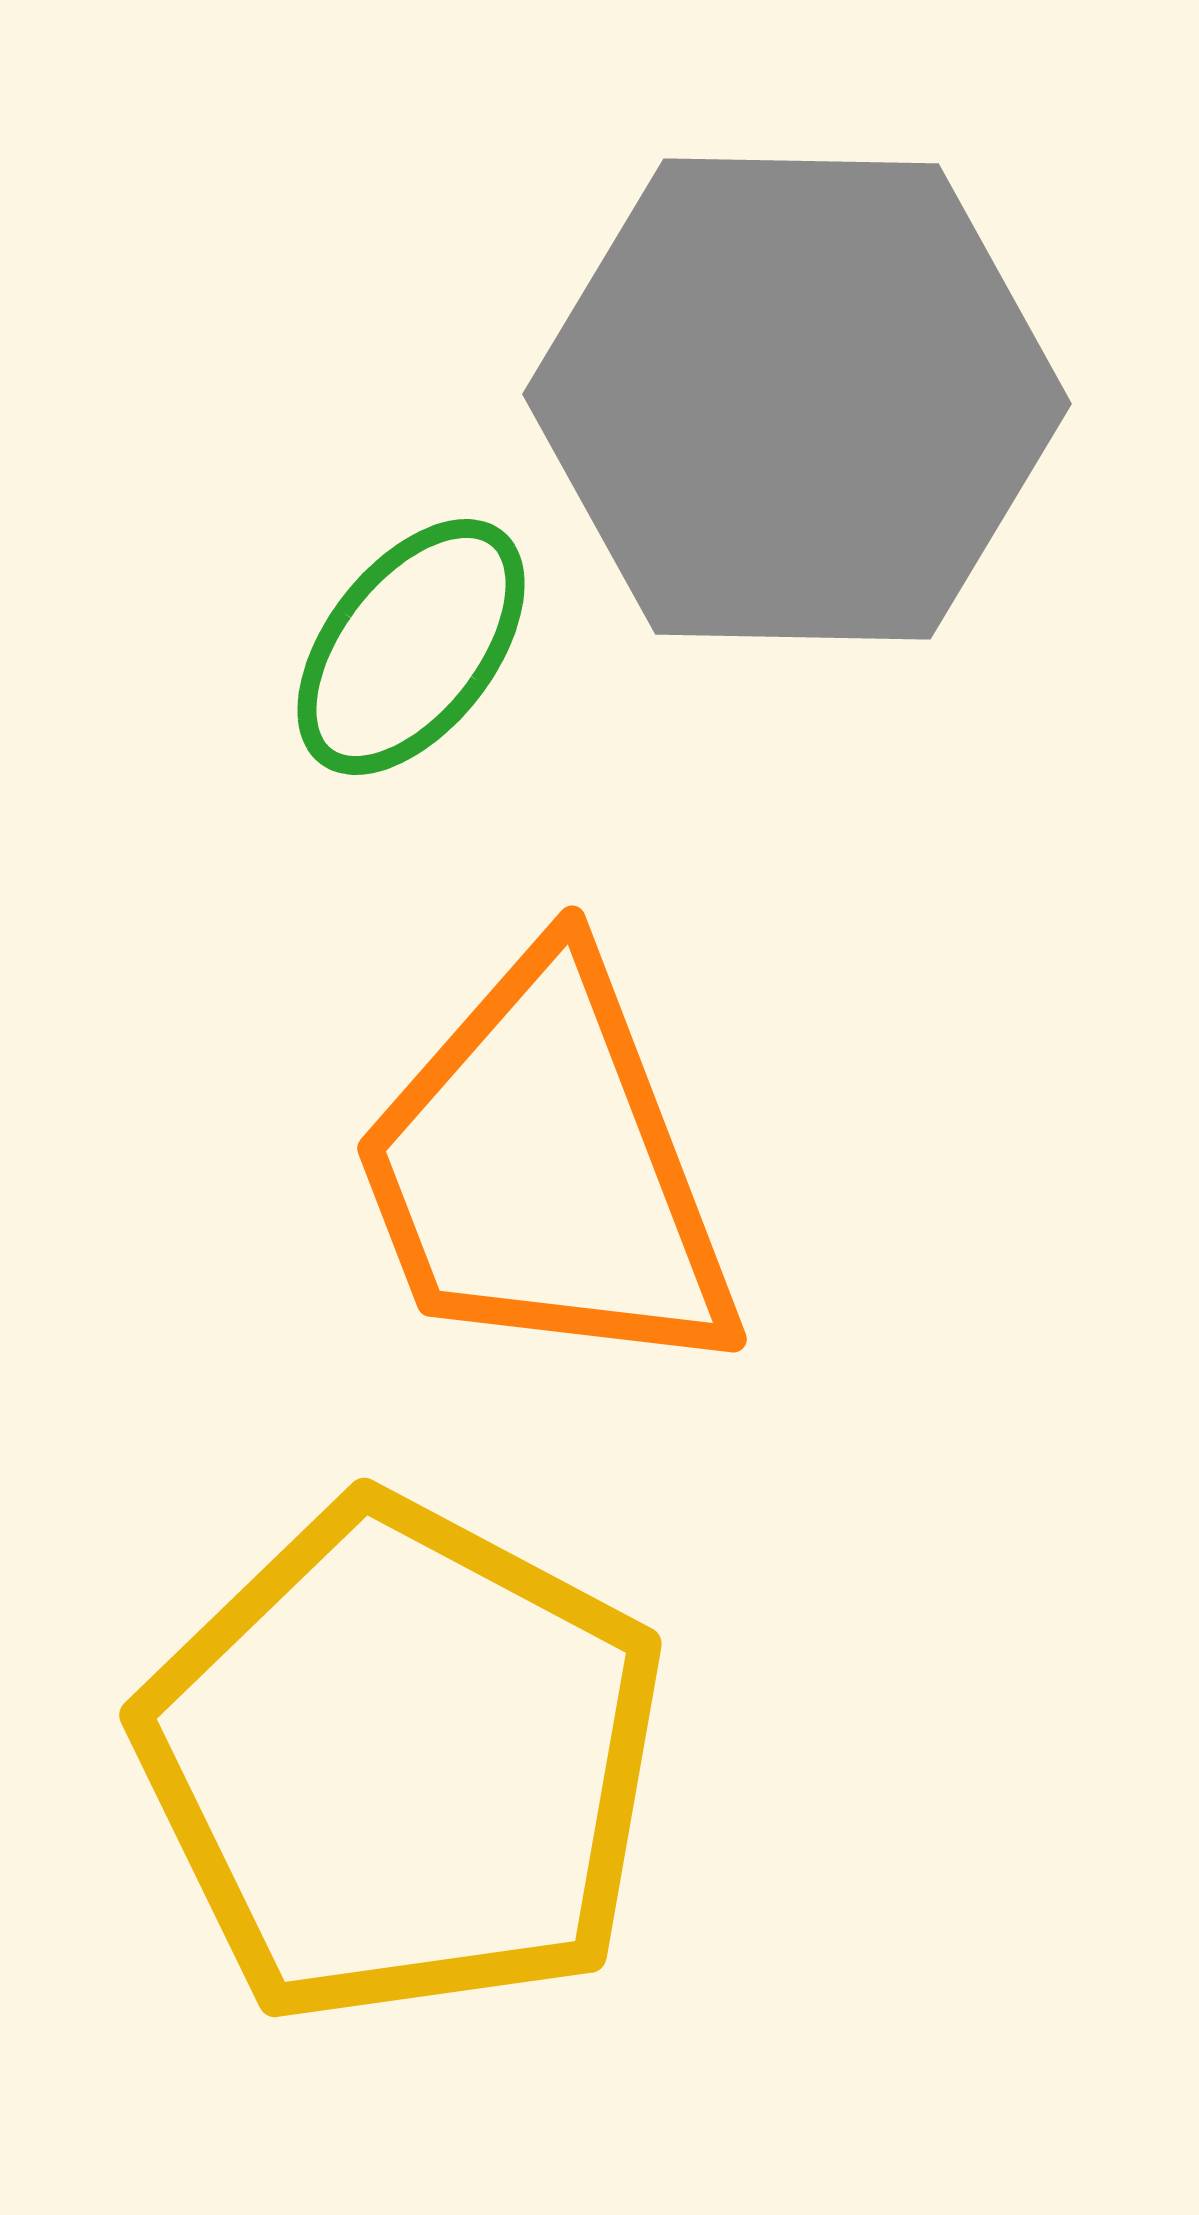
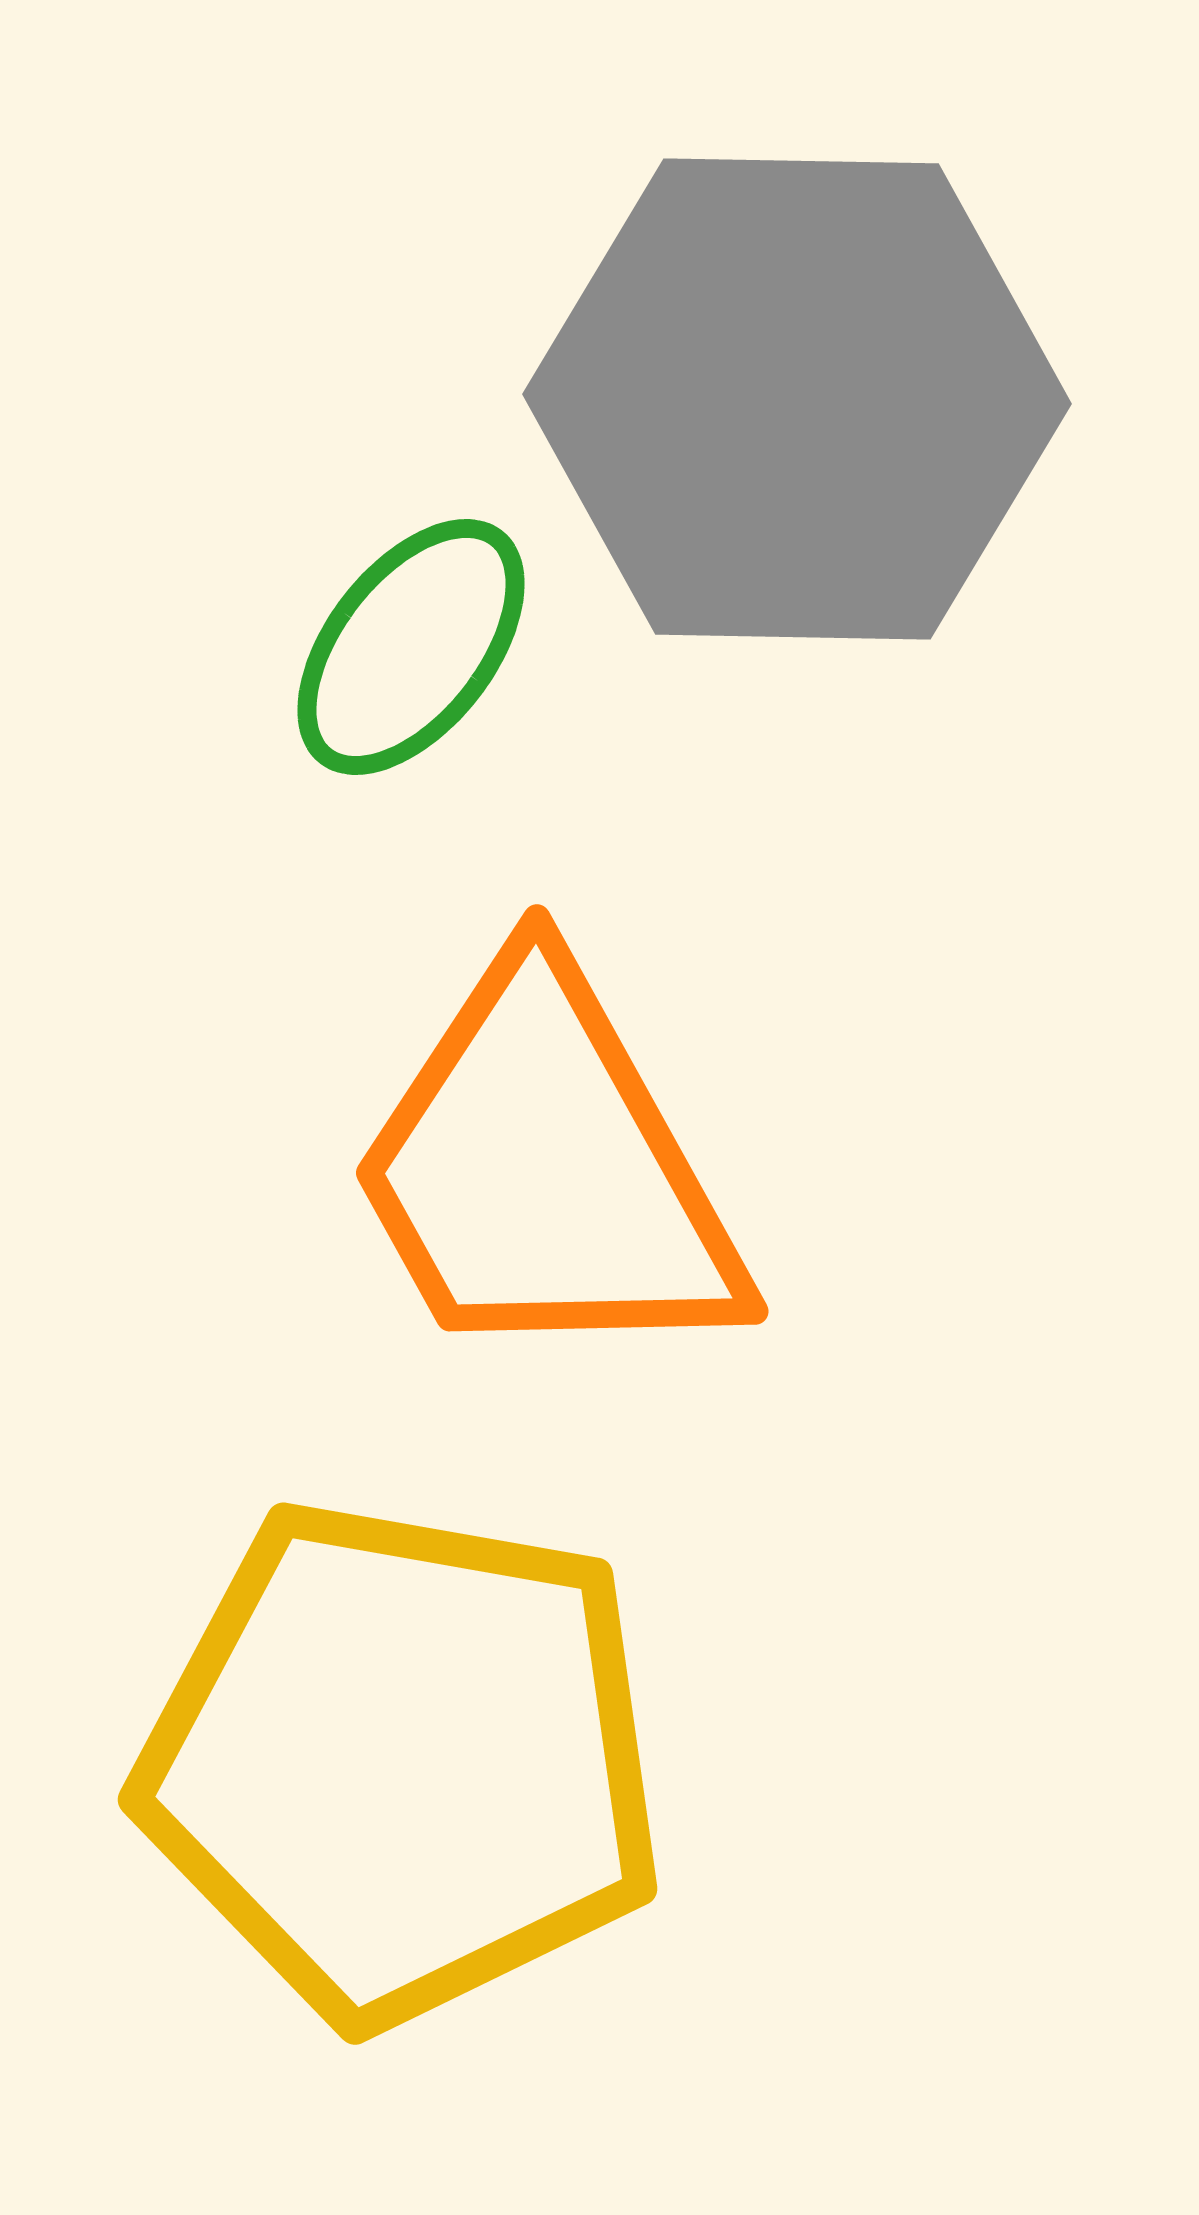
orange trapezoid: rotated 8 degrees counterclockwise
yellow pentagon: rotated 18 degrees counterclockwise
